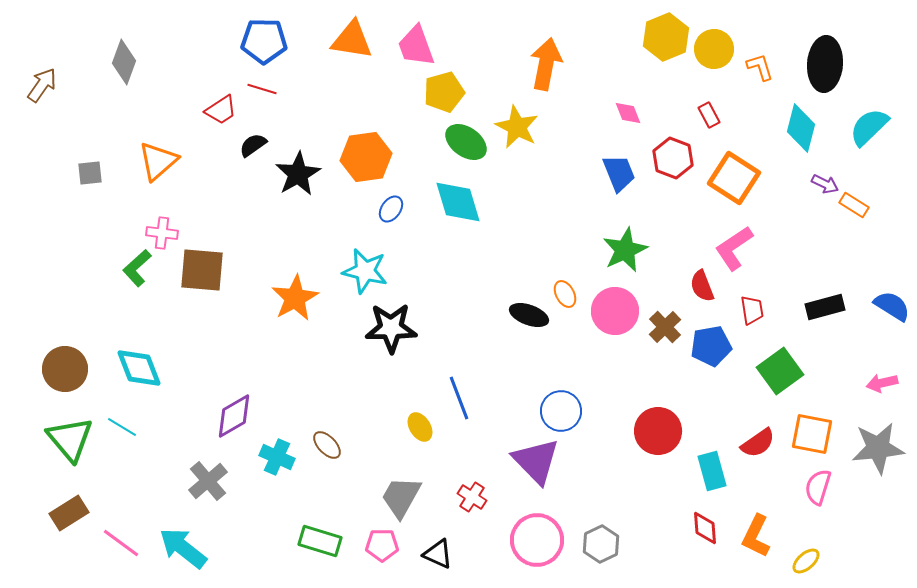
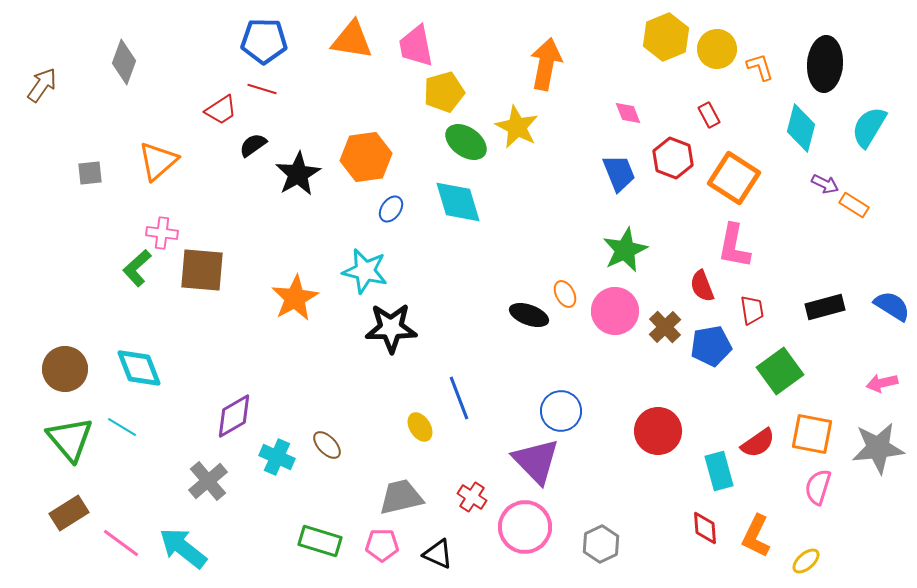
pink trapezoid at (416, 46): rotated 9 degrees clockwise
yellow circle at (714, 49): moved 3 px right
cyan semicircle at (869, 127): rotated 15 degrees counterclockwise
pink L-shape at (734, 248): moved 2 px up; rotated 45 degrees counterclockwise
cyan rectangle at (712, 471): moved 7 px right
gray trapezoid at (401, 497): rotated 48 degrees clockwise
pink circle at (537, 540): moved 12 px left, 13 px up
